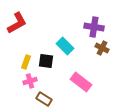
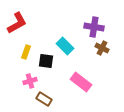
yellow rectangle: moved 10 px up
